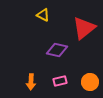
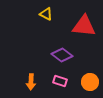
yellow triangle: moved 3 px right, 1 px up
red triangle: moved 2 px up; rotated 45 degrees clockwise
purple diamond: moved 5 px right, 5 px down; rotated 25 degrees clockwise
pink rectangle: rotated 32 degrees clockwise
